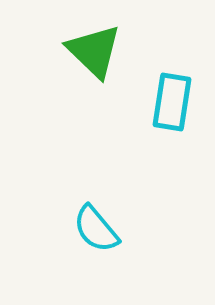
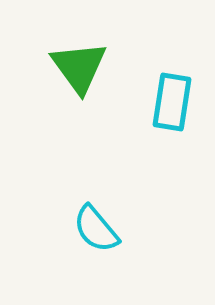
green triangle: moved 15 px left, 16 px down; rotated 10 degrees clockwise
